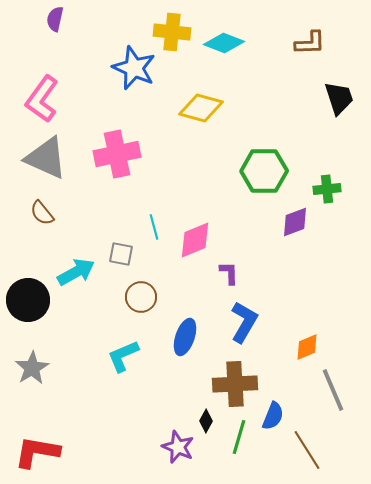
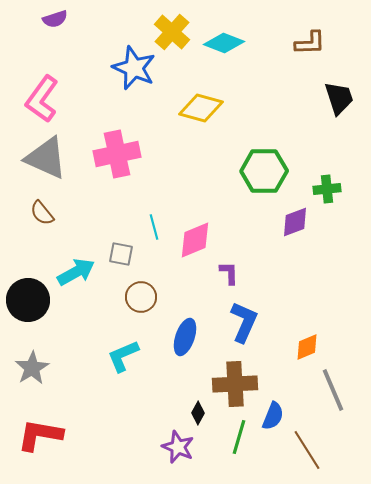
purple semicircle: rotated 120 degrees counterclockwise
yellow cross: rotated 36 degrees clockwise
blue L-shape: rotated 6 degrees counterclockwise
black diamond: moved 8 px left, 8 px up
red L-shape: moved 3 px right, 17 px up
